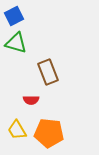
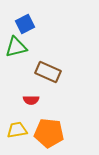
blue square: moved 11 px right, 8 px down
green triangle: moved 4 px down; rotated 30 degrees counterclockwise
brown rectangle: rotated 45 degrees counterclockwise
yellow trapezoid: rotated 110 degrees clockwise
